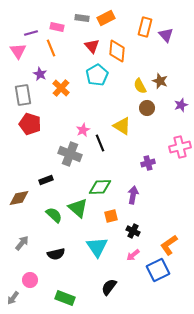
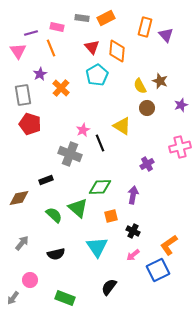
red triangle at (92, 46): moved 1 px down
purple star at (40, 74): rotated 16 degrees clockwise
purple cross at (148, 163): moved 1 px left, 1 px down; rotated 16 degrees counterclockwise
